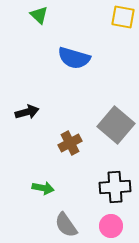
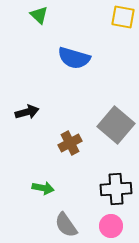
black cross: moved 1 px right, 2 px down
